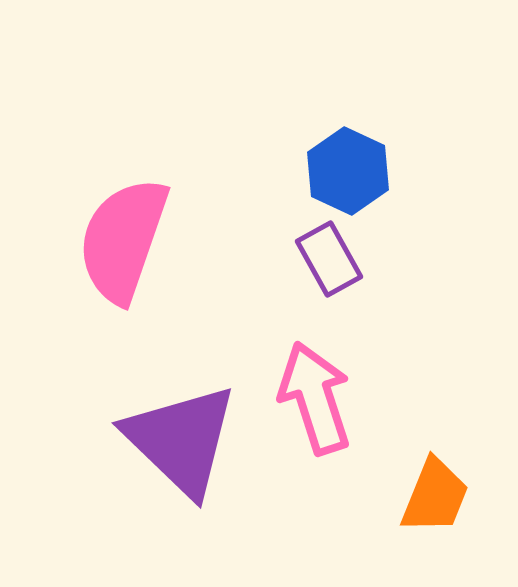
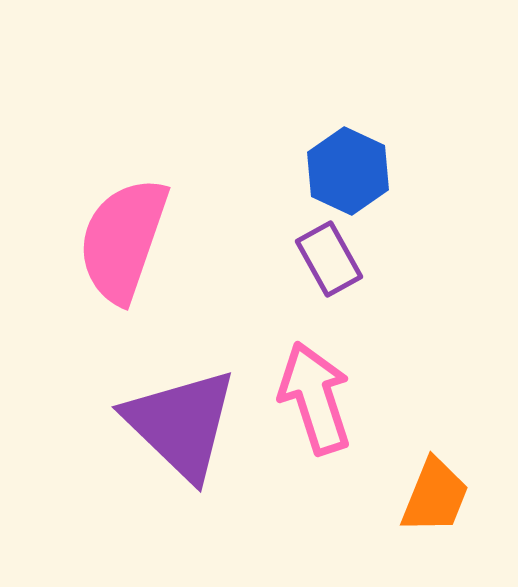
purple triangle: moved 16 px up
